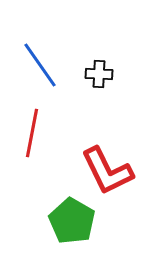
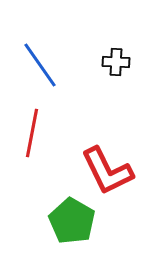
black cross: moved 17 px right, 12 px up
